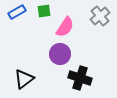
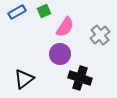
green square: rotated 16 degrees counterclockwise
gray cross: moved 19 px down
